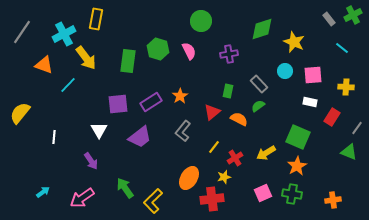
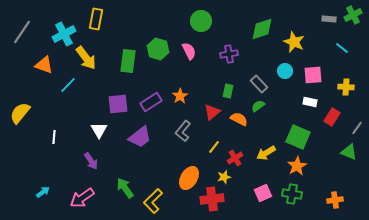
gray rectangle at (329, 19): rotated 48 degrees counterclockwise
orange cross at (333, 200): moved 2 px right
